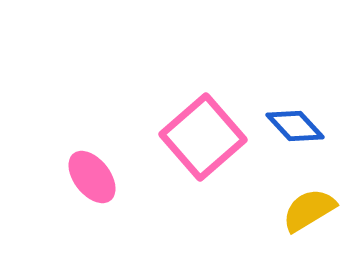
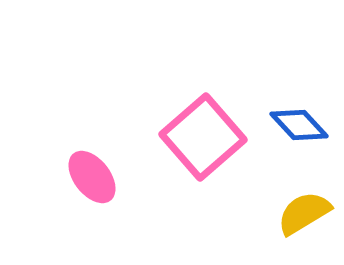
blue diamond: moved 4 px right, 1 px up
yellow semicircle: moved 5 px left, 3 px down
